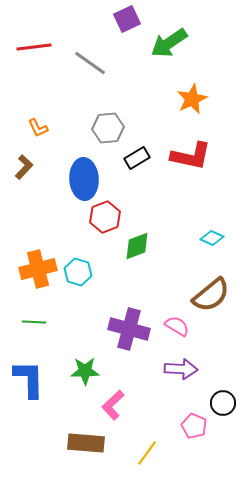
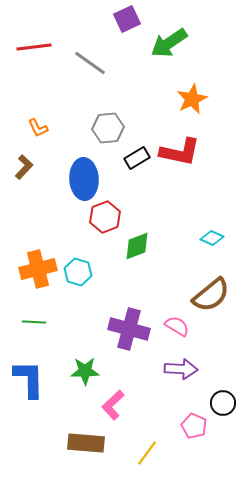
red L-shape: moved 11 px left, 4 px up
